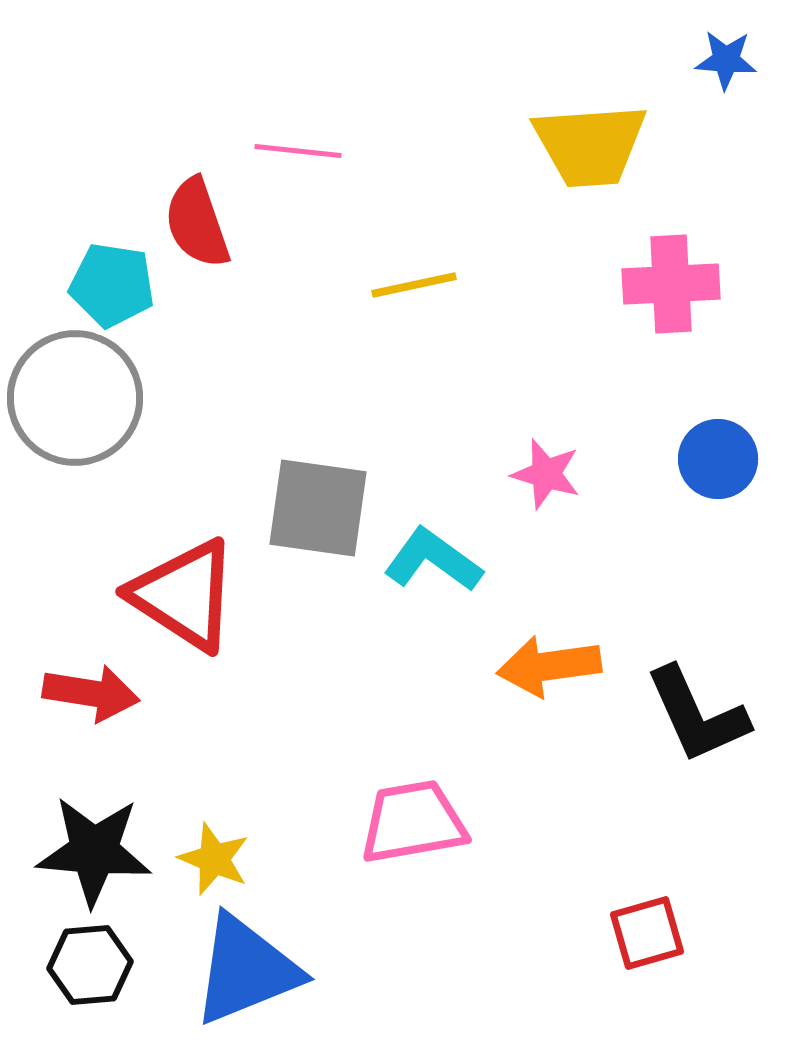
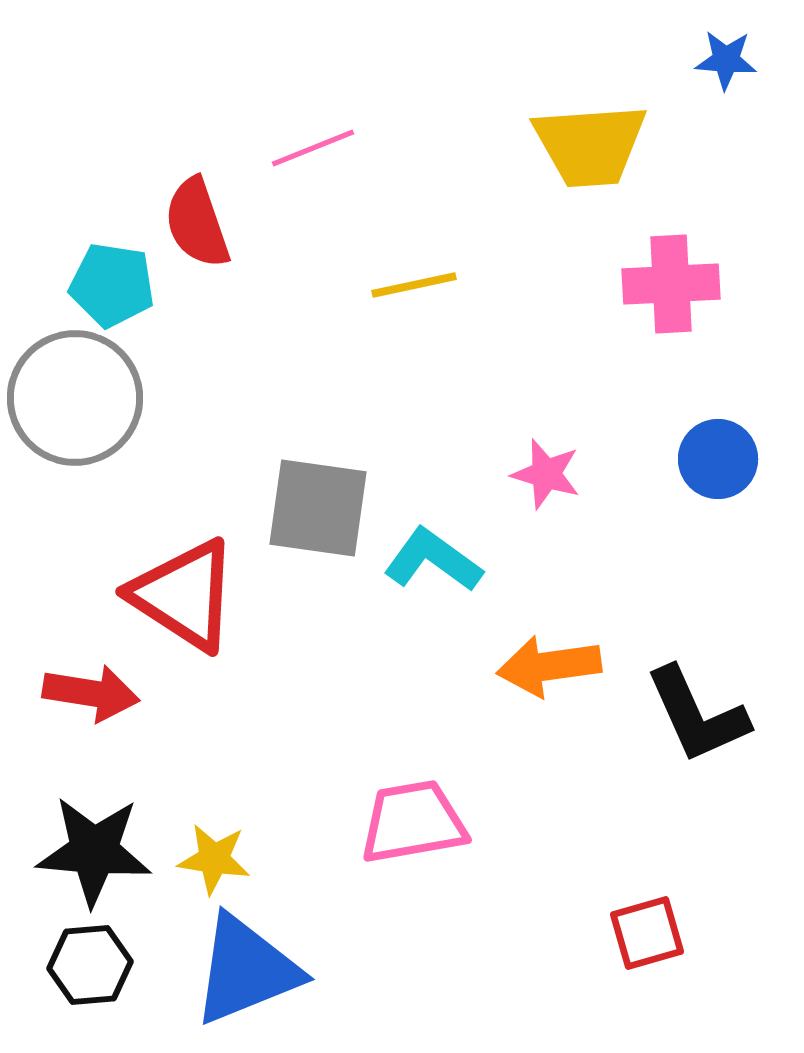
pink line: moved 15 px right, 3 px up; rotated 28 degrees counterclockwise
yellow star: rotated 14 degrees counterclockwise
